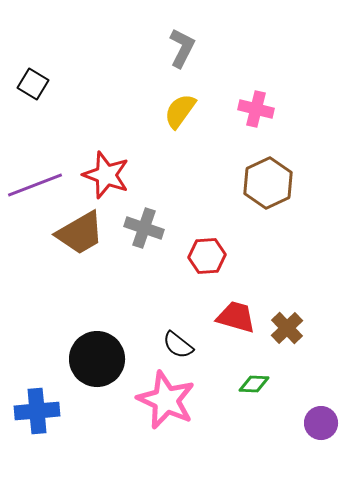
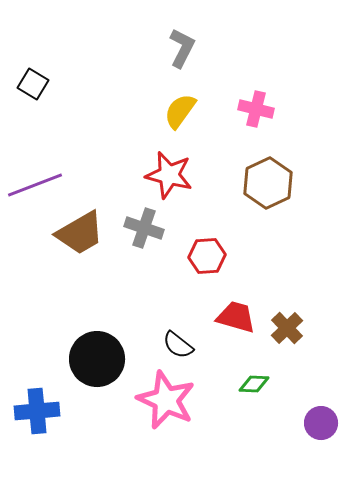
red star: moved 63 px right; rotated 6 degrees counterclockwise
